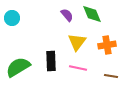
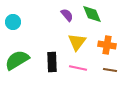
cyan circle: moved 1 px right, 4 px down
orange cross: rotated 18 degrees clockwise
black rectangle: moved 1 px right, 1 px down
green semicircle: moved 1 px left, 7 px up
brown line: moved 1 px left, 6 px up
